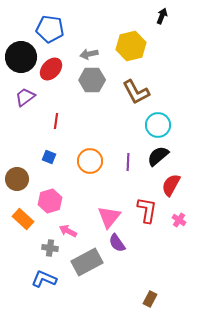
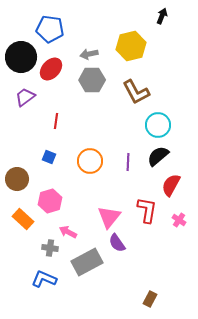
pink arrow: moved 1 px down
